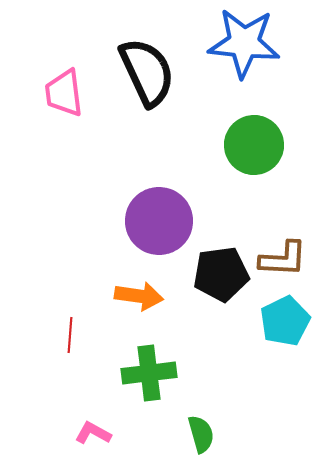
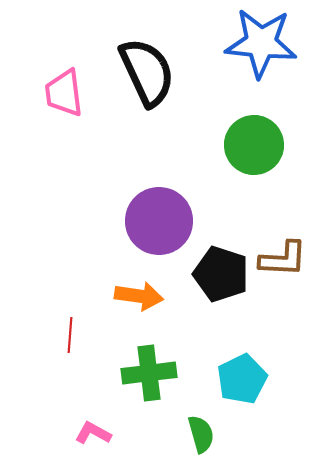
blue star: moved 17 px right
black pentagon: rotated 26 degrees clockwise
cyan pentagon: moved 43 px left, 58 px down
